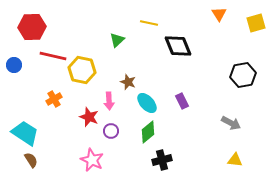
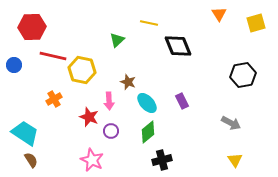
yellow triangle: rotated 49 degrees clockwise
